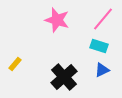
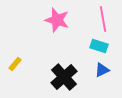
pink line: rotated 50 degrees counterclockwise
